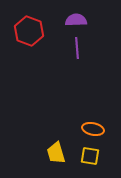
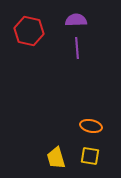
red hexagon: rotated 8 degrees counterclockwise
orange ellipse: moved 2 px left, 3 px up
yellow trapezoid: moved 5 px down
